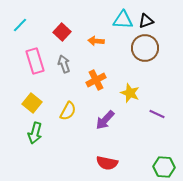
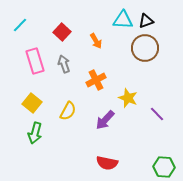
orange arrow: rotated 126 degrees counterclockwise
yellow star: moved 2 px left, 5 px down
purple line: rotated 21 degrees clockwise
